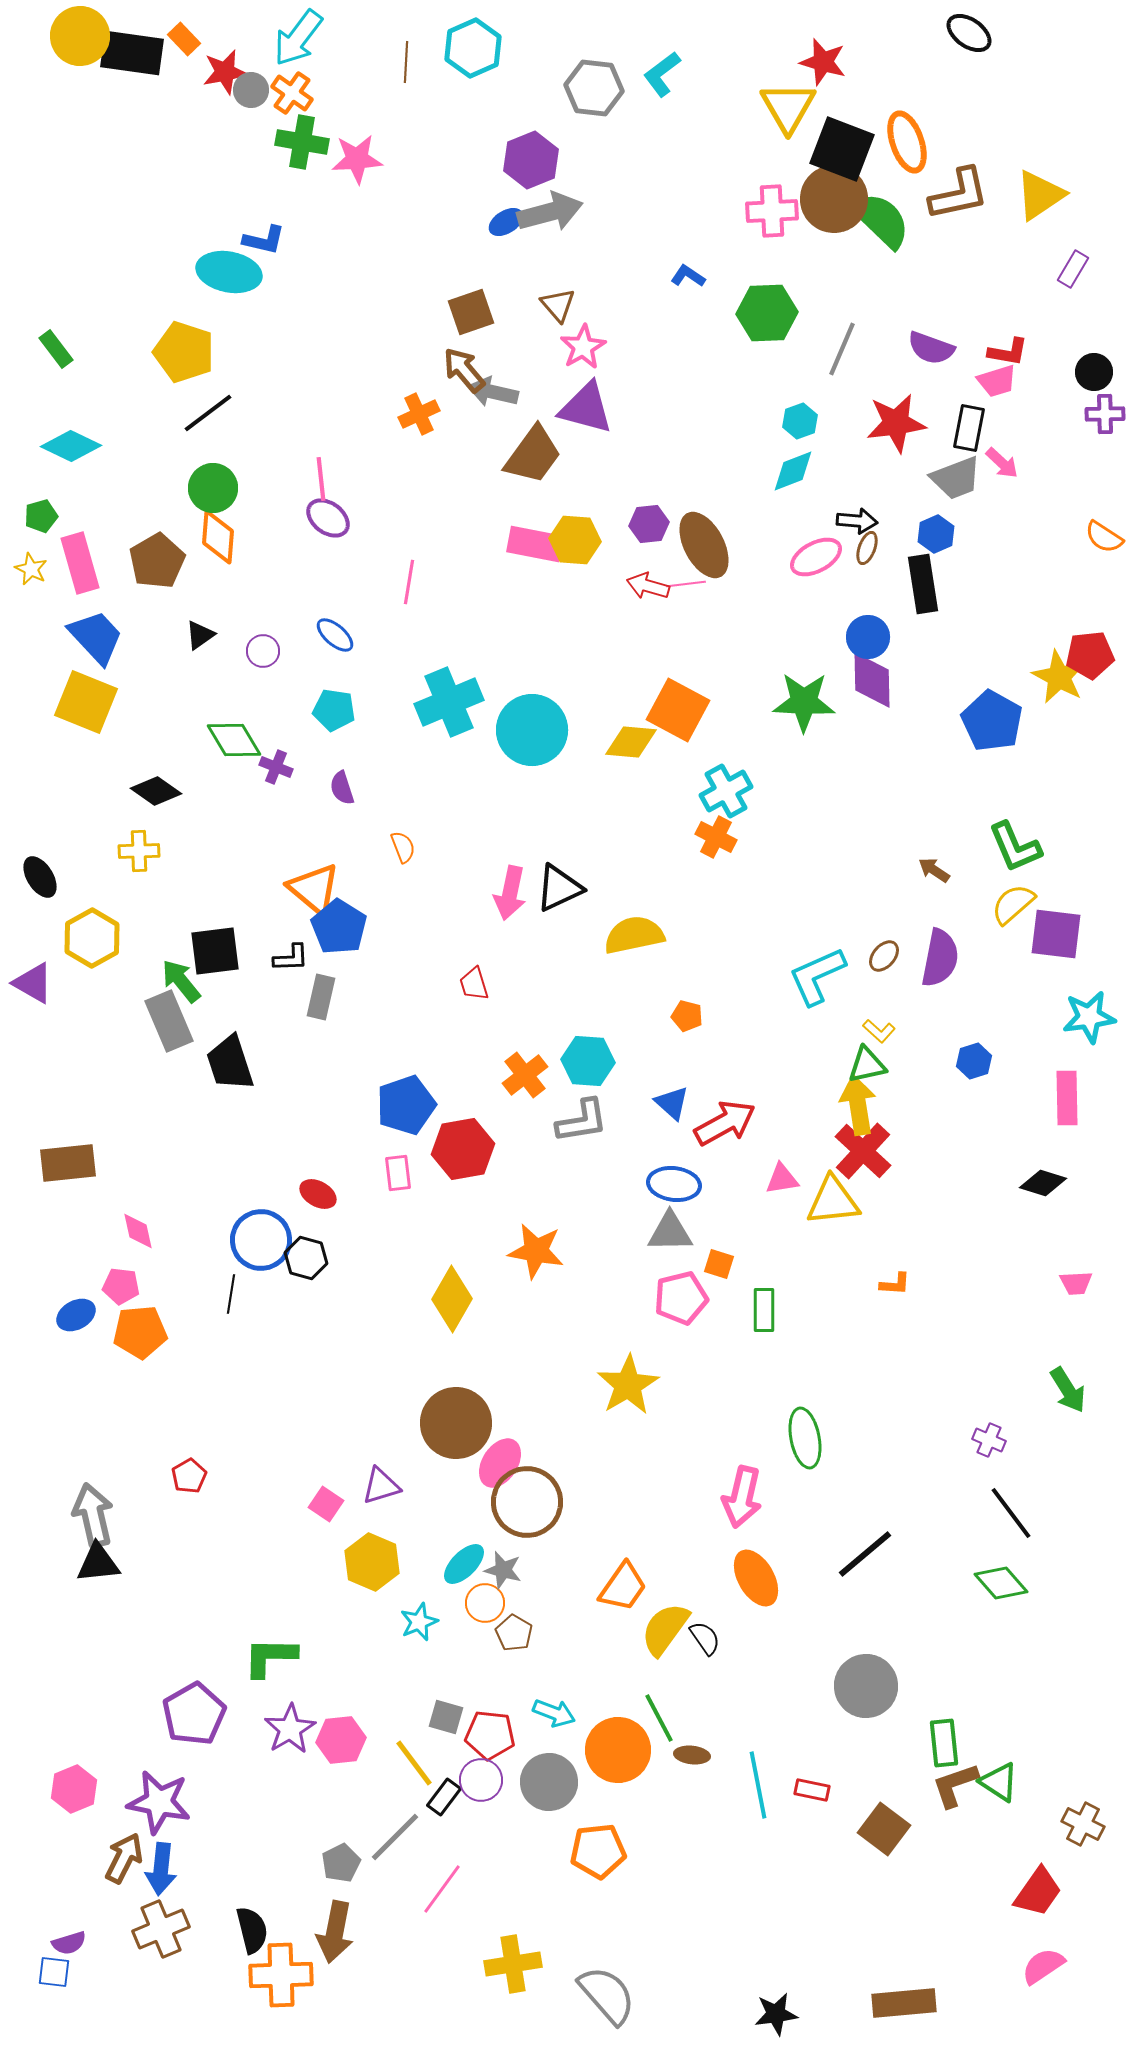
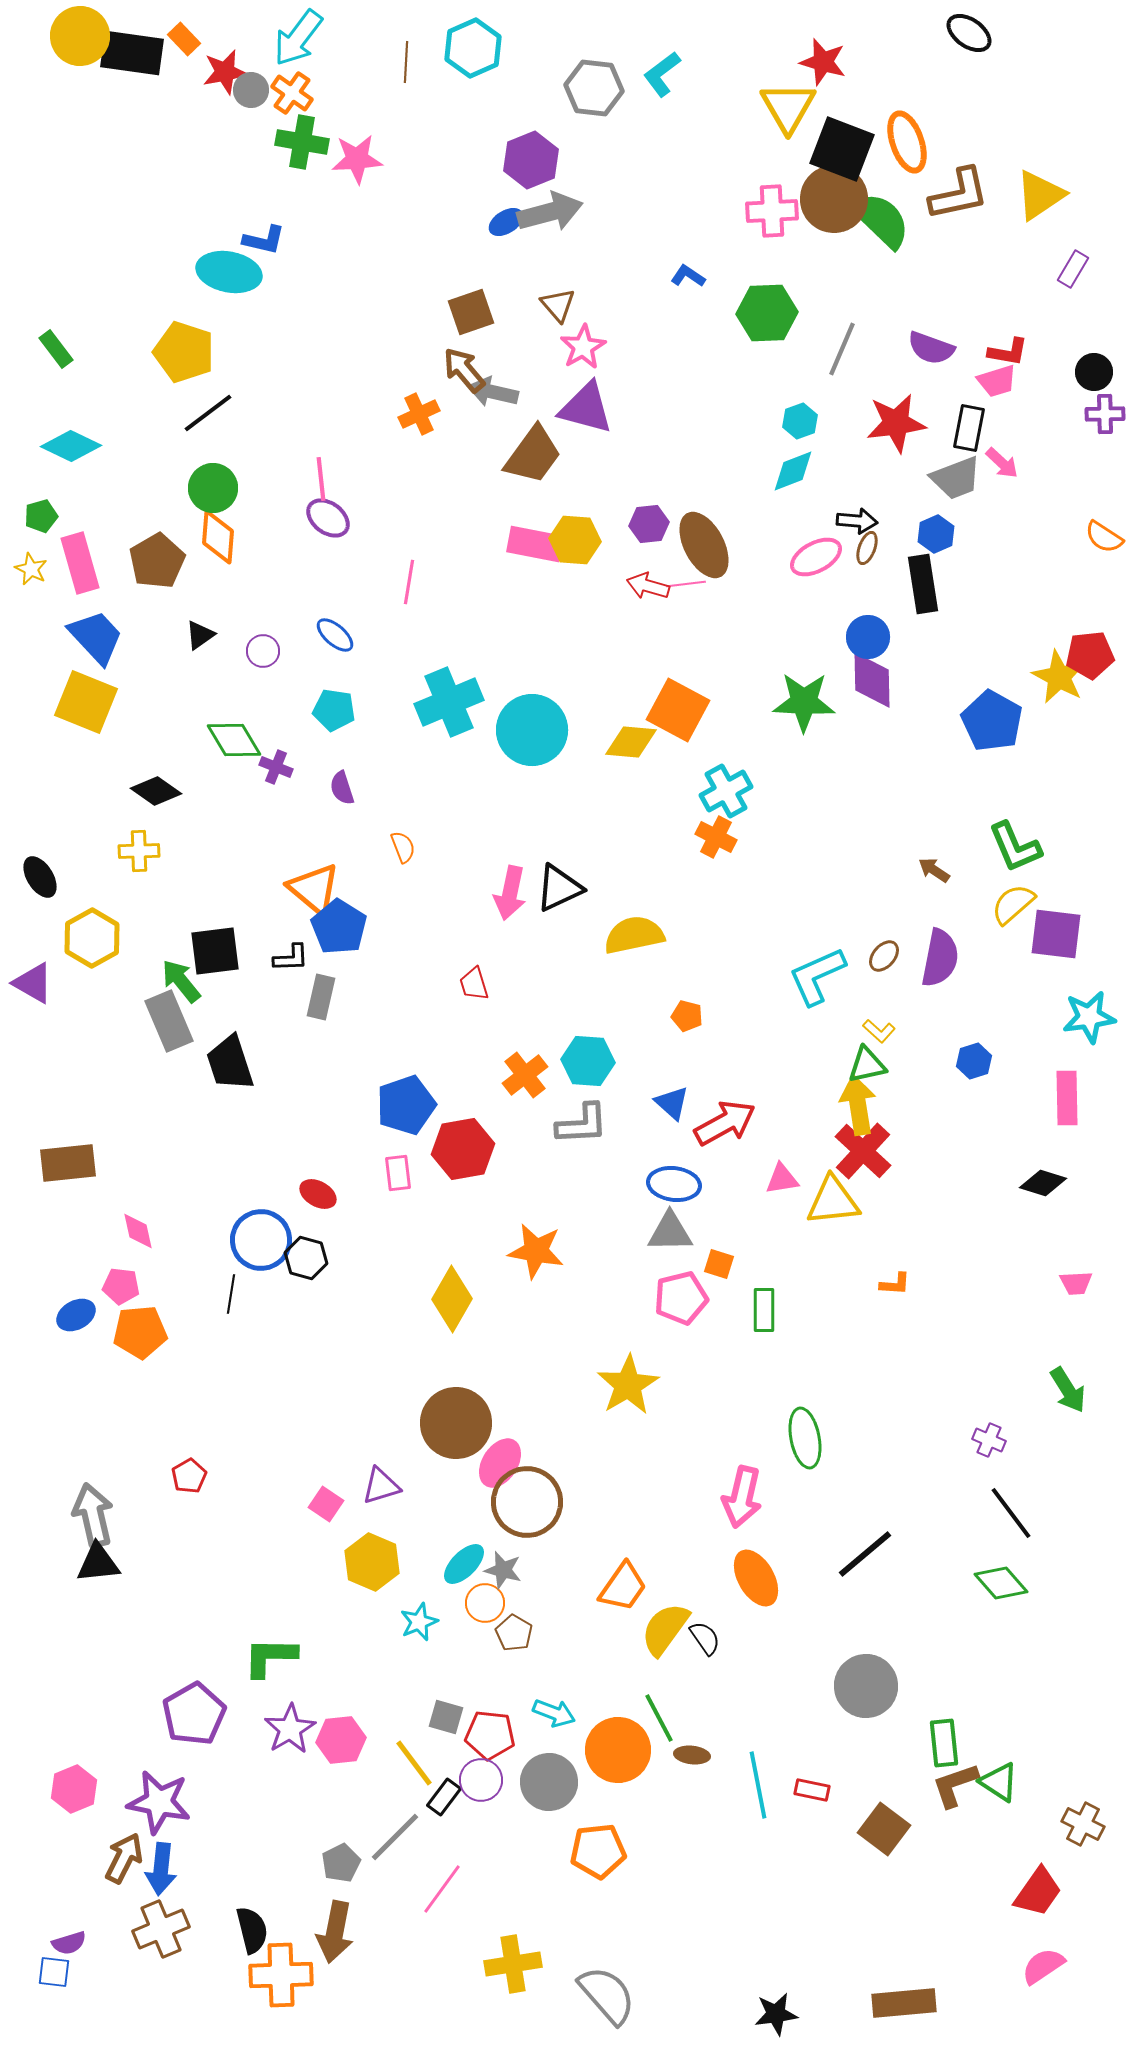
gray L-shape at (582, 1121): moved 3 px down; rotated 6 degrees clockwise
